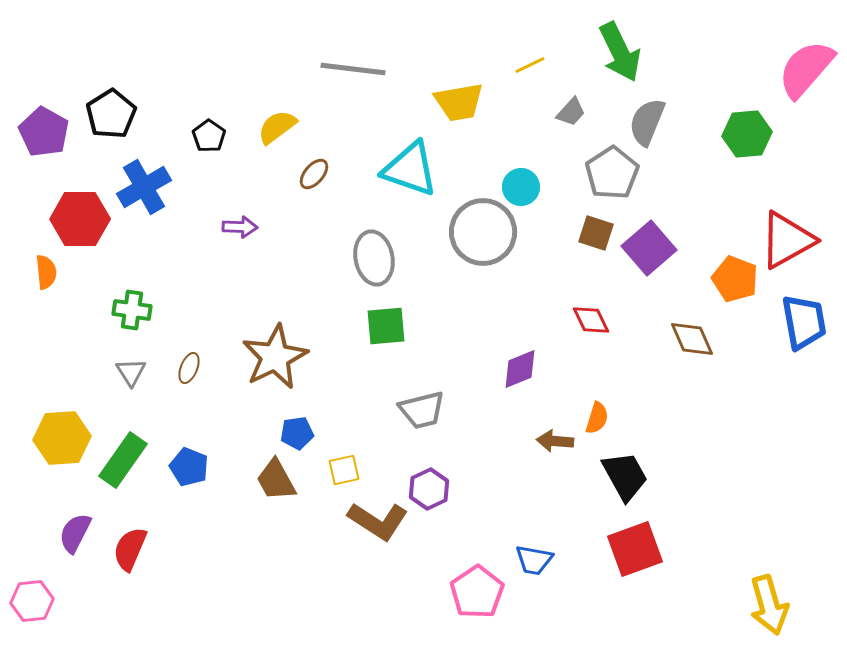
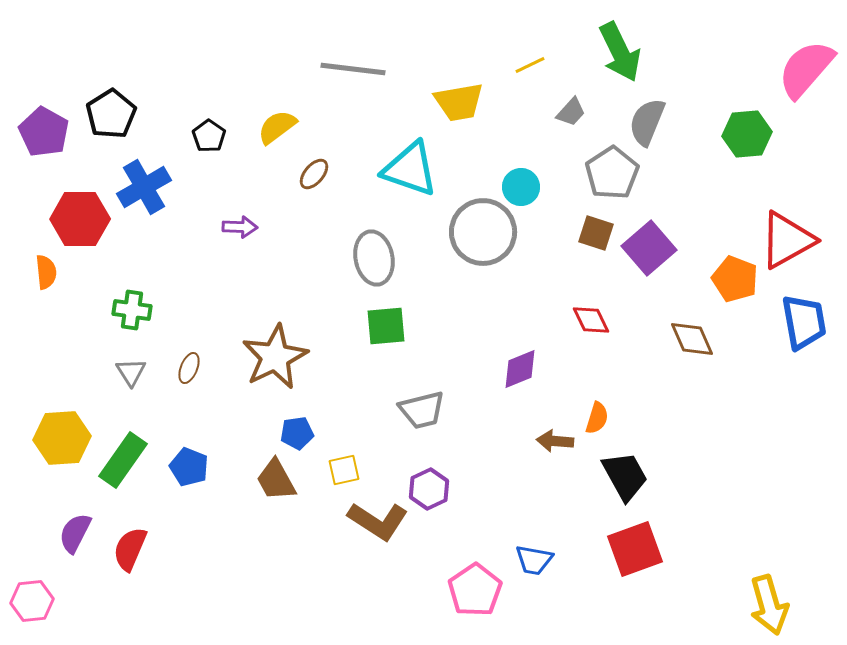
pink pentagon at (477, 592): moved 2 px left, 2 px up
